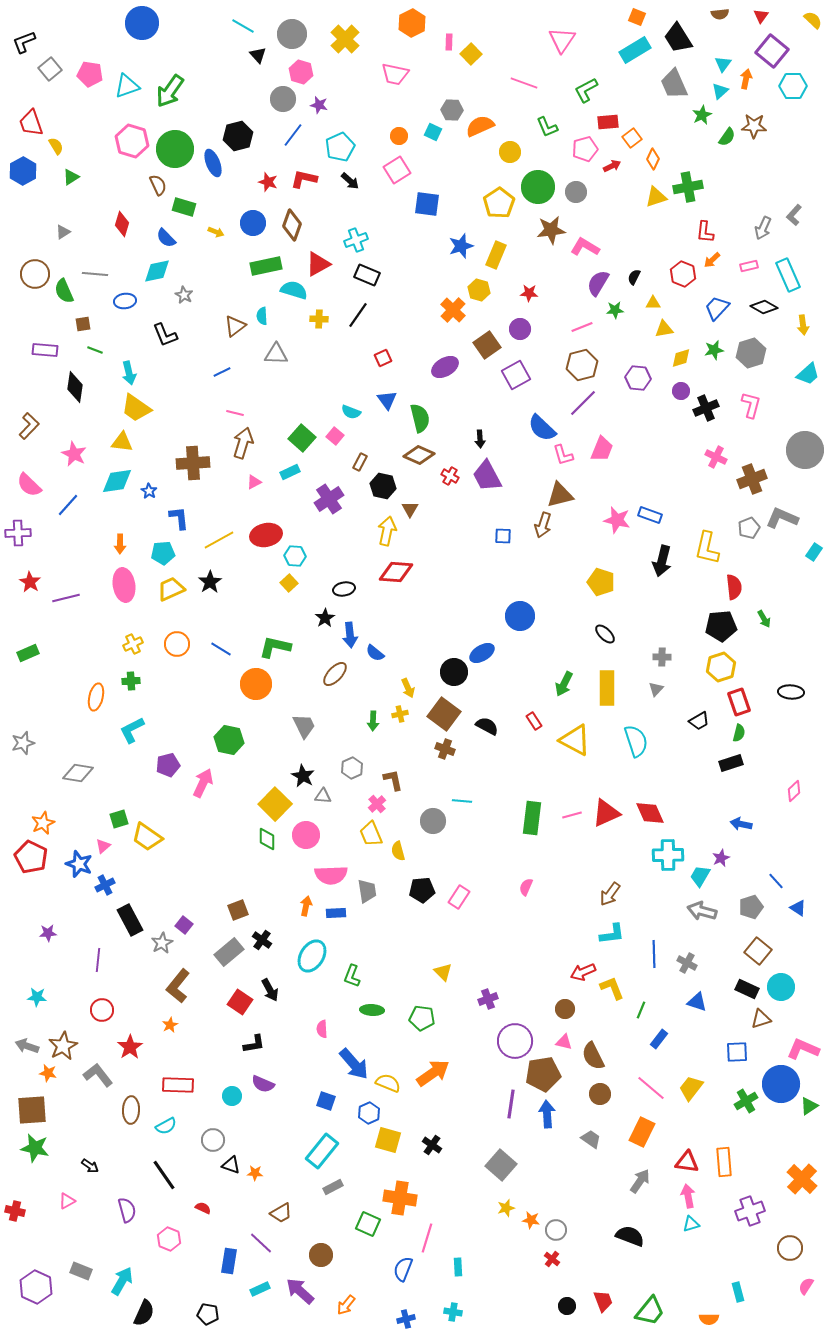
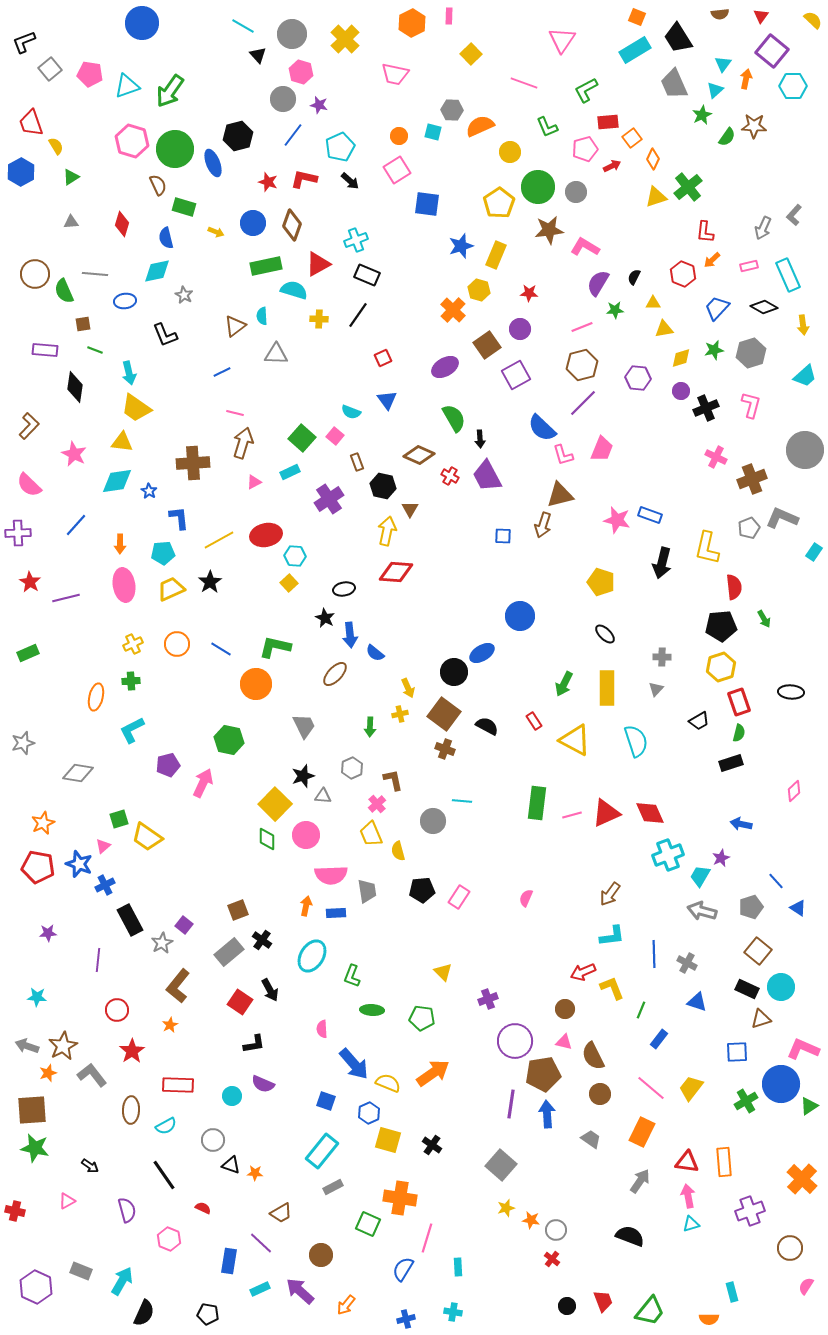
pink rectangle at (449, 42): moved 26 px up
cyan triangle at (720, 91): moved 5 px left, 1 px up
cyan square at (433, 132): rotated 12 degrees counterclockwise
blue hexagon at (23, 171): moved 2 px left, 1 px down
green cross at (688, 187): rotated 28 degrees counterclockwise
brown star at (551, 230): moved 2 px left
gray triangle at (63, 232): moved 8 px right, 10 px up; rotated 28 degrees clockwise
blue semicircle at (166, 238): rotated 30 degrees clockwise
cyan trapezoid at (808, 374): moved 3 px left, 2 px down
green semicircle at (420, 418): moved 34 px right; rotated 16 degrees counterclockwise
brown rectangle at (360, 462): moved 3 px left; rotated 48 degrees counterclockwise
blue line at (68, 505): moved 8 px right, 20 px down
black arrow at (662, 561): moved 2 px down
black star at (325, 618): rotated 12 degrees counterclockwise
green arrow at (373, 721): moved 3 px left, 6 px down
black star at (303, 776): rotated 25 degrees clockwise
green rectangle at (532, 818): moved 5 px right, 15 px up
cyan cross at (668, 855): rotated 20 degrees counterclockwise
red pentagon at (31, 857): moved 7 px right, 10 px down; rotated 16 degrees counterclockwise
pink semicircle at (526, 887): moved 11 px down
cyan L-shape at (612, 934): moved 2 px down
red circle at (102, 1010): moved 15 px right
red star at (130, 1047): moved 2 px right, 4 px down
orange star at (48, 1073): rotated 30 degrees counterclockwise
gray L-shape at (98, 1075): moved 6 px left
blue semicircle at (403, 1269): rotated 10 degrees clockwise
cyan rectangle at (738, 1292): moved 6 px left
